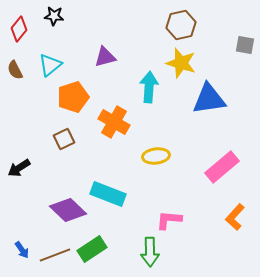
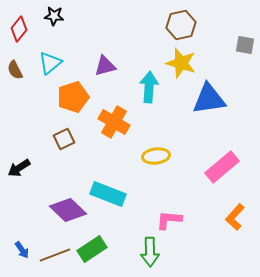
purple triangle: moved 9 px down
cyan triangle: moved 2 px up
